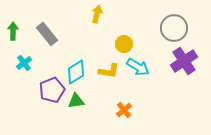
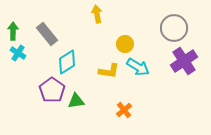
yellow arrow: rotated 24 degrees counterclockwise
yellow circle: moved 1 px right
cyan cross: moved 6 px left, 10 px up; rotated 21 degrees counterclockwise
cyan diamond: moved 9 px left, 10 px up
purple pentagon: rotated 15 degrees counterclockwise
